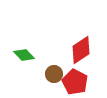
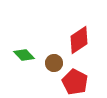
red diamond: moved 2 px left, 10 px up
brown circle: moved 11 px up
